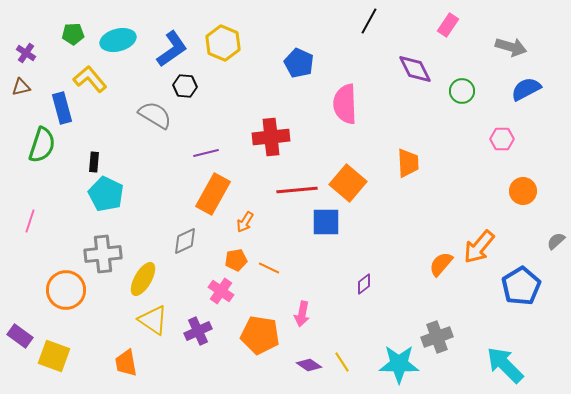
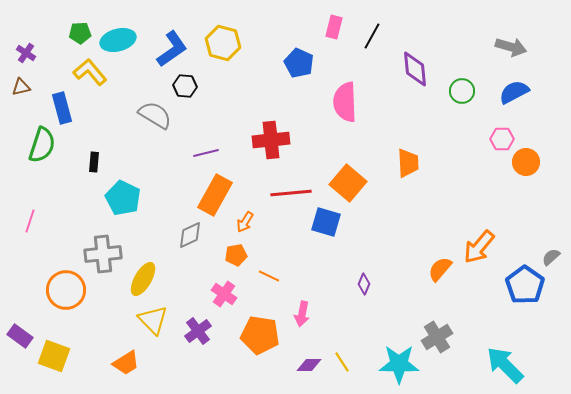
black line at (369, 21): moved 3 px right, 15 px down
pink rectangle at (448, 25): moved 114 px left, 2 px down; rotated 20 degrees counterclockwise
green pentagon at (73, 34): moved 7 px right, 1 px up
yellow hexagon at (223, 43): rotated 8 degrees counterclockwise
purple diamond at (415, 69): rotated 21 degrees clockwise
yellow L-shape at (90, 79): moved 7 px up
blue semicircle at (526, 89): moved 12 px left, 3 px down
pink semicircle at (345, 104): moved 2 px up
red cross at (271, 137): moved 3 px down
red line at (297, 190): moved 6 px left, 3 px down
orange circle at (523, 191): moved 3 px right, 29 px up
cyan pentagon at (106, 194): moved 17 px right, 4 px down
orange rectangle at (213, 194): moved 2 px right, 1 px down
blue square at (326, 222): rotated 16 degrees clockwise
gray diamond at (185, 241): moved 5 px right, 6 px up
gray semicircle at (556, 241): moved 5 px left, 16 px down
orange pentagon at (236, 260): moved 5 px up
orange semicircle at (441, 264): moved 1 px left, 5 px down
orange line at (269, 268): moved 8 px down
purple diamond at (364, 284): rotated 30 degrees counterclockwise
blue pentagon at (521, 286): moved 4 px right, 1 px up; rotated 6 degrees counterclockwise
pink cross at (221, 291): moved 3 px right, 3 px down
yellow triangle at (153, 320): rotated 12 degrees clockwise
purple cross at (198, 331): rotated 12 degrees counterclockwise
gray cross at (437, 337): rotated 12 degrees counterclockwise
orange trapezoid at (126, 363): rotated 112 degrees counterclockwise
purple diamond at (309, 365): rotated 35 degrees counterclockwise
